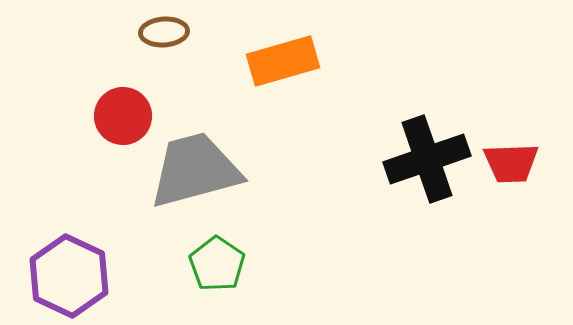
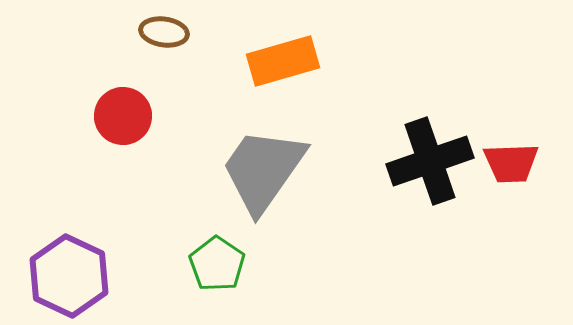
brown ellipse: rotated 12 degrees clockwise
black cross: moved 3 px right, 2 px down
gray trapezoid: moved 68 px right; rotated 40 degrees counterclockwise
